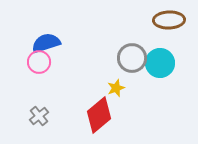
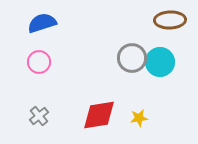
brown ellipse: moved 1 px right
blue semicircle: moved 4 px left, 20 px up
cyan circle: moved 1 px up
yellow star: moved 23 px right, 30 px down; rotated 12 degrees clockwise
red diamond: rotated 30 degrees clockwise
